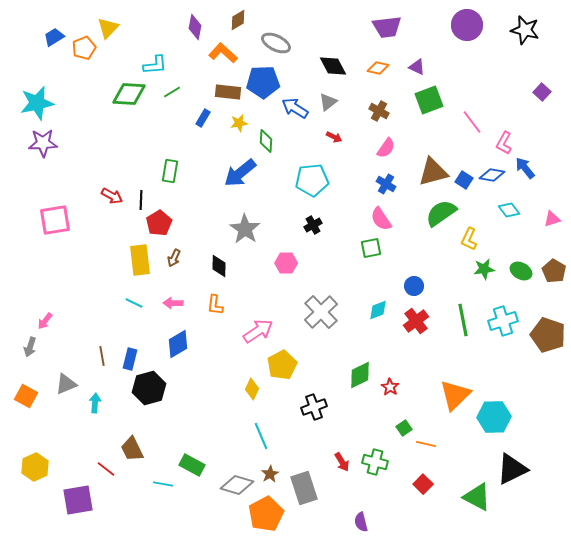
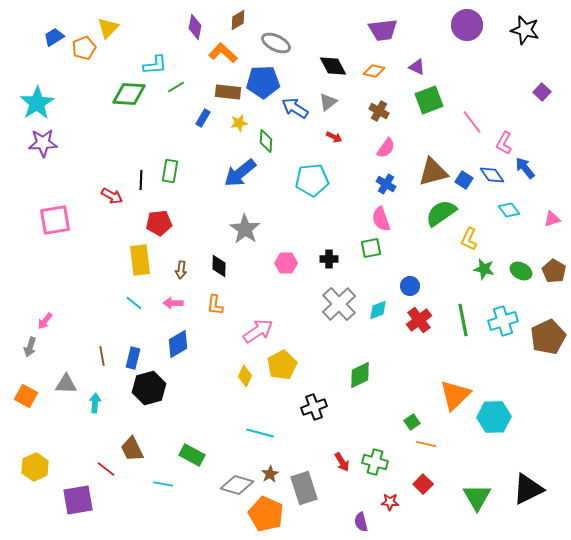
purple trapezoid at (387, 27): moved 4 px left, 3 px down
orange diamond at (378, 68): moved 4 px left, 3 px down
green line at (172, 92): moved 4 px right, 5 px up
cyan star at (37, 103): rotated 20 degrees counterclockwise
blue diamond at (492, 175): rotated 45 degrees clockwise
black line at (141, 200): moved 20 px up
pink semicircle at (381, 219): rotated 15 degrees clockwise
red pentagon at (159, 223): rotated 25 degrees clockwise
black cross at (313, 225): moved 16 px right, 34 px down; rotated 30 degrees clockwise
brown arrow at (174, 258): moved 7 px right, 12 px down; rotated 18 degrees counterclockwise
green star at (484, 269): rotated 20 degrees clockwise
blue circle at (414, 286): moved 4 px left
cyan line at (134, 303): rotated 12 degrees clockwise
gray cross at (321, 312): moved 18 px right, 8 px up
red cross at (416, 321): moved 3 px right, 1 px up
brown pentagon at (548, 335): moved 2 px down; rotated 28 degrees clockwise
blue rectangle at (130, 359): moved 3 px right, 1 px up
gray triangle at (66, 384): rotated 25 degrees clockwise
red star at (390, 387): moved 115 px down; rotated 30 degrees counterclockwise
yellow diamond at (252, 389): moved 7 px left, 13 px up
green square at (404, 428): moved 8 px right, 6 px up
cyan line at (261, 436): moved 1 px left, 3 px up; rotated 52 degrees counterclockwise
green rectangle at (192, 465): moved 10 px up
black triangle at (512, 469): moved 16 px right, 20 px down
green triangle at (477, 497): rotated 32 degrees clockwise
orange pentagon at (266, 514): rotated 20 degrees counterclockwise
